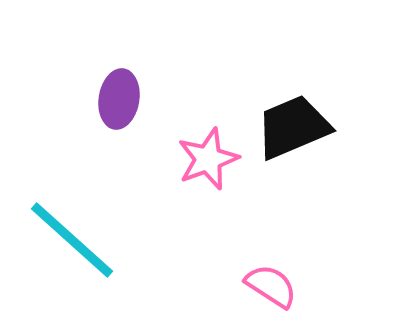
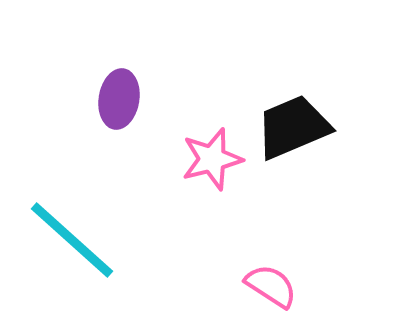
pink star: moved 4 px right; rotated 6 degrees clockwise
